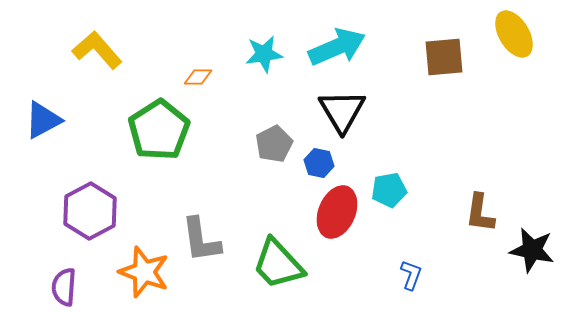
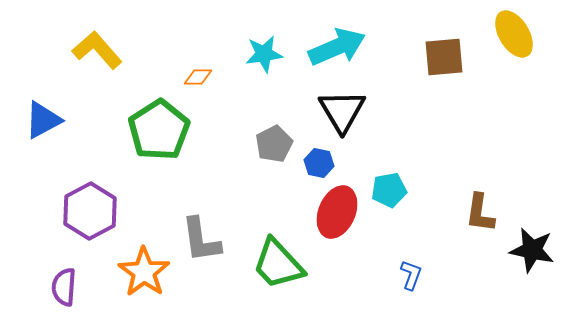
orange star: rotated 15 degrees clockwise
